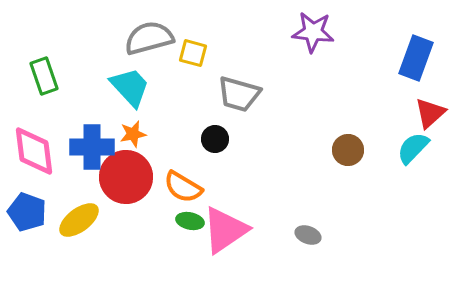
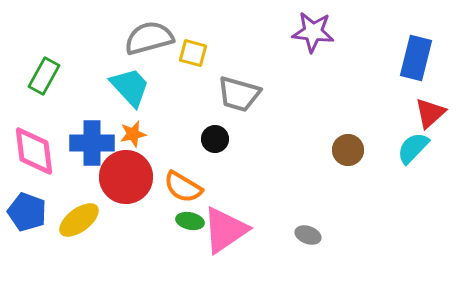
blue rectangle: rotated 6 degrees counterclockwise
green rectangle: rotated 48 degrees clockwise
blue cross: moved 4 px up
